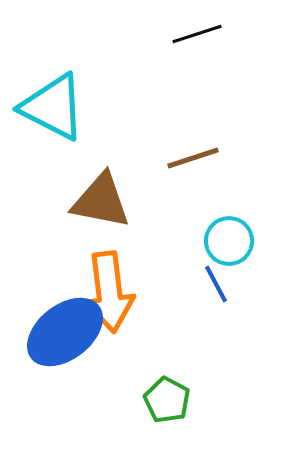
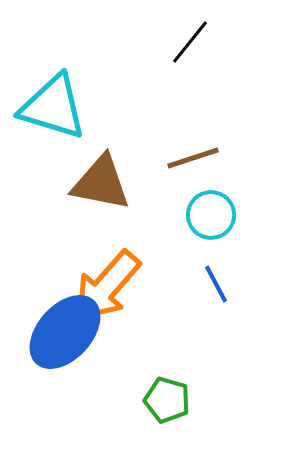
black line: moved 7 px left, 8 px down; rotated 33 degrees counterclockwise
cyan triangle: rotated 10 degrees counterclockwise
brown triangle: moved 18 px up
cyan circle: moved 18 px left, 26 px up
orange arrow: moved 2 px left, 6 px up; rotated 48 degrees clockwise
blue ellipse: rotated 10 degrees counterclockwise
green pentagon: rotated 12 degrees counterclockwise
